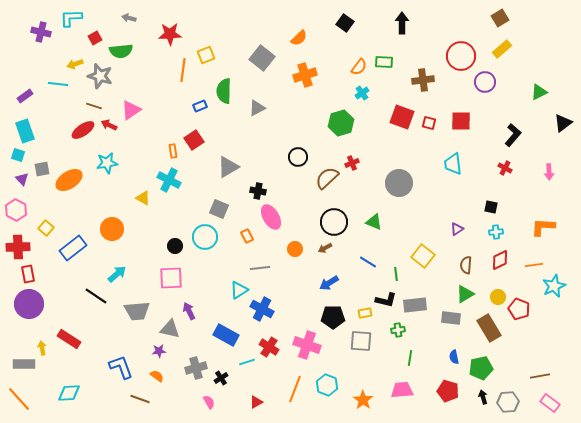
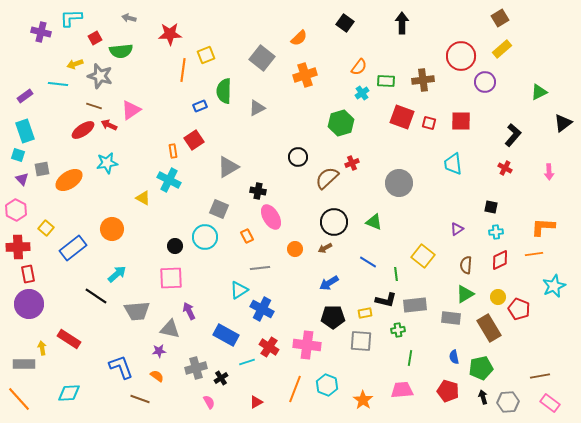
green rectangle at (384, 62): moved 2 px right, 19 px down
orange line at (534, 265): moved 11 px up
pink cross at (307, 345): rotated 12 degrees counterclockwise
